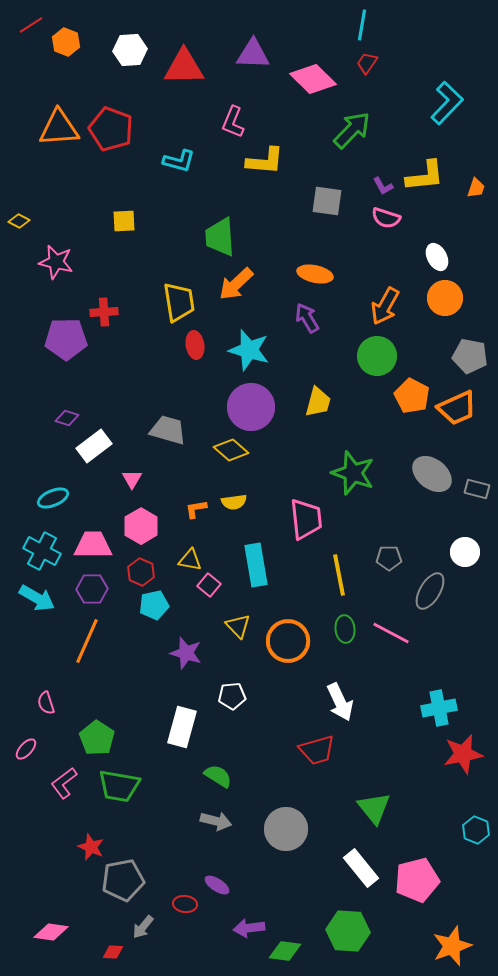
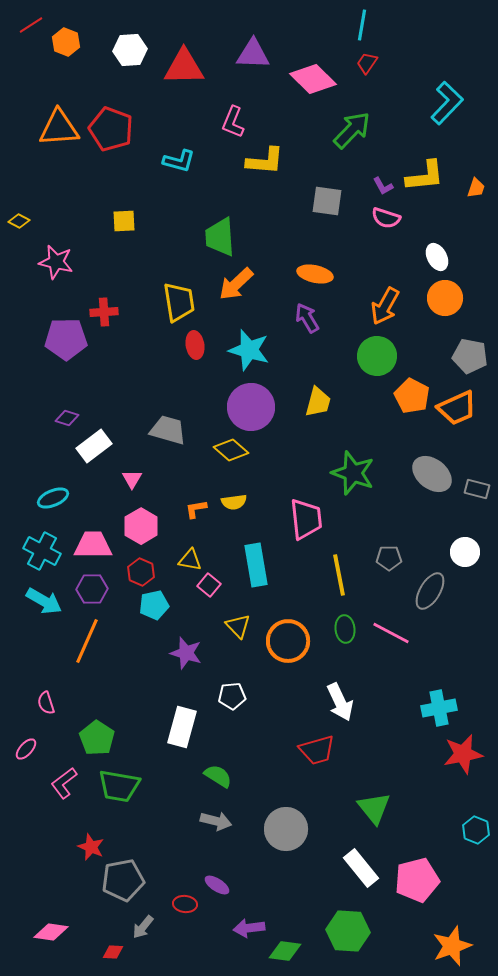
cyan arrow at (37, 598): moved 7 px right, 3 px down
